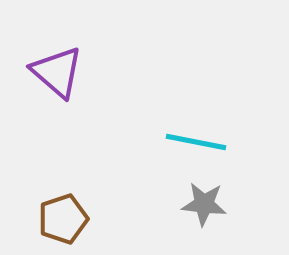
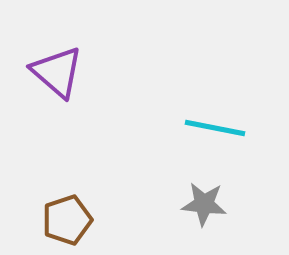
cyan line: moved 19 px right, 14 px up
brown pentagon: moved 4 px right, 1 px down
